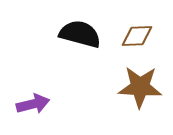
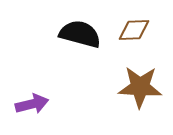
brown diamond: moved 3 px left, 6 px up
purple arrow: moved 1 px left
